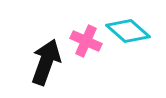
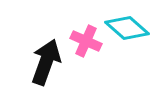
cyan diamond: moved 1 px left, 3 px up
